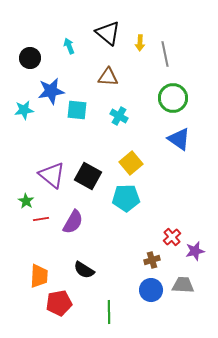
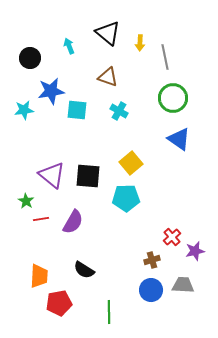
gray line: moved 3 px down
brown triangle: rotated 15 degrees clockwise
cyan cross: moved 5 px up
black square: rotated 24 degrees counterclockwise
